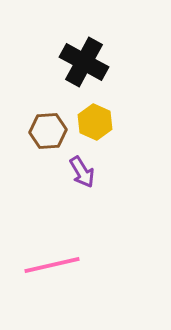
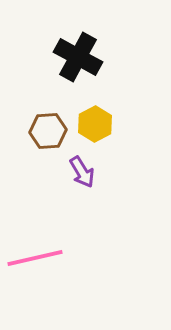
black cross: moved 6 px left, 5 px up
yellow hexagon: moved 2 px down; rotated 8 degrees clockwise
pink line: moved 17 px left, 7 px up
